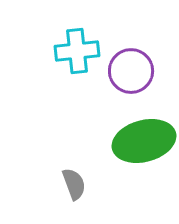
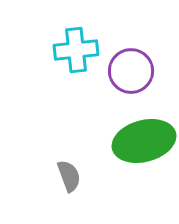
cyan cross: moved 1 px left, 1 px up
gray semicircle: moved 5 px left, 8 px up
